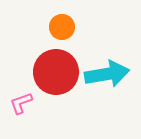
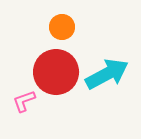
cyan arrow: rotated 18 degrees counterclockwise
pink L-shape: moved 3 px right, 2 px up
